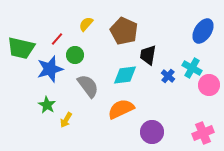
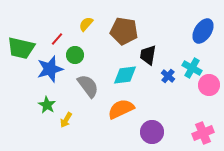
brown pentagon: rotated 16 degrees counterclockwise
